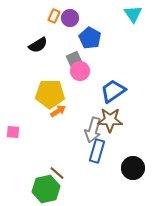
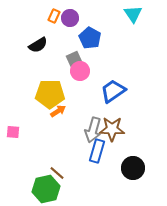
brown star: moved 2 px right, 9 px down
